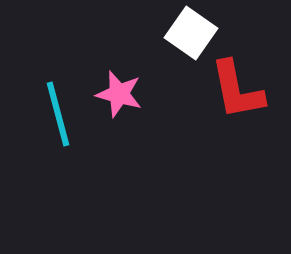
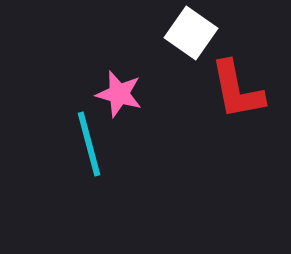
cyan line: moved 31 px right, 30 px down
